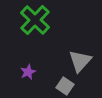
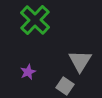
gray triangle: rotated 10 degrees counterclockwise
